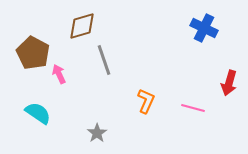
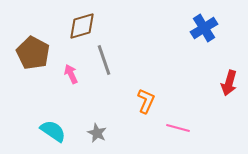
blue cross: rotated 32 degrees clockwise
pink arrow: moved 12 px right
pink line: moved 15 px left, 20 px down
cyan semicircle: moved 15 px right, 18 px down
gray star: rotated 12 degrees counterclockwise
